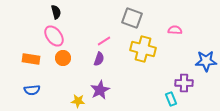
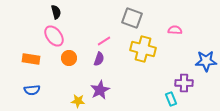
orange circle: moved 6 px right
